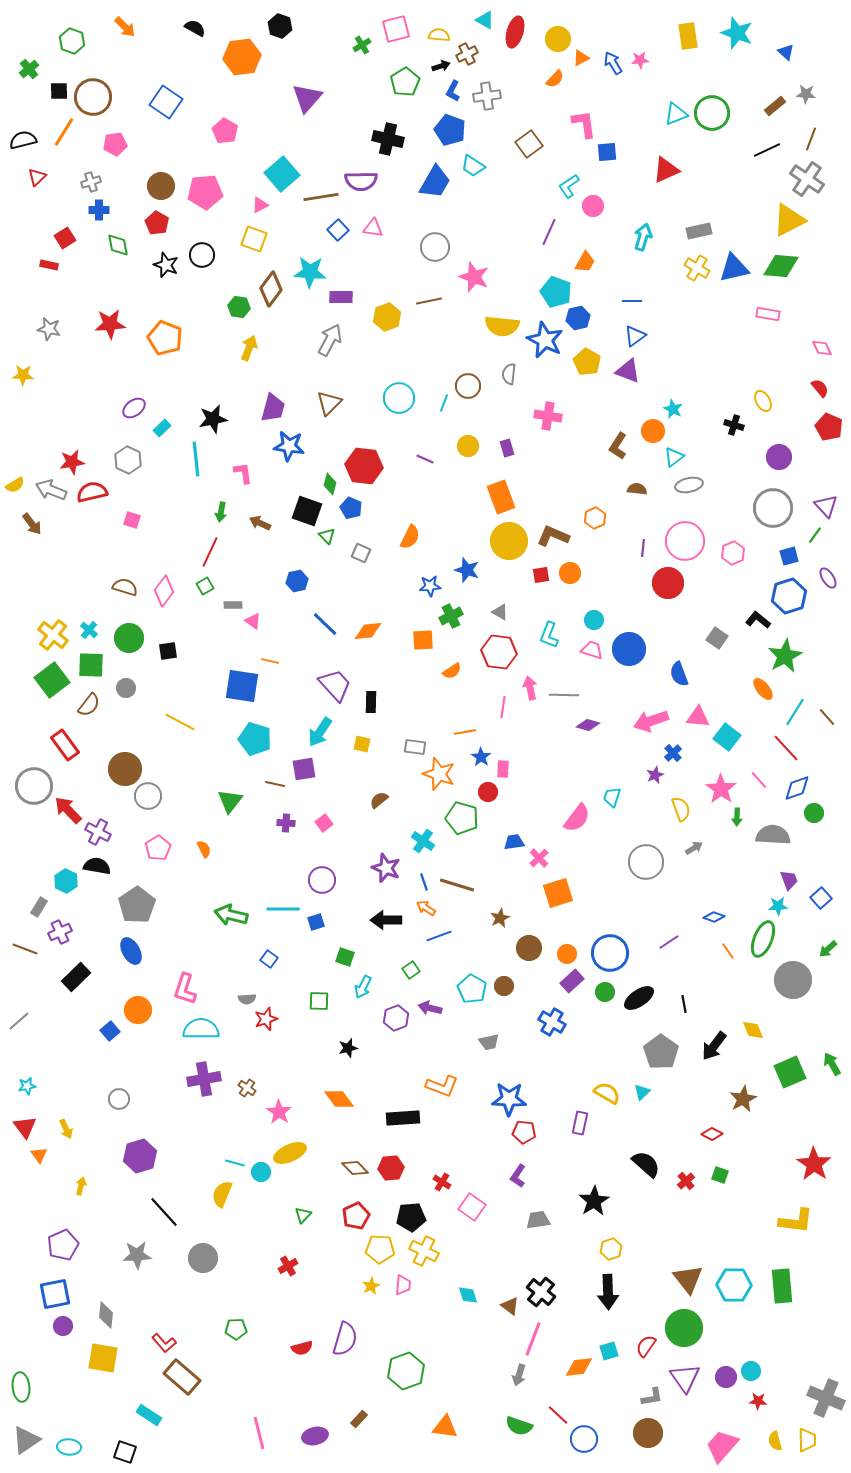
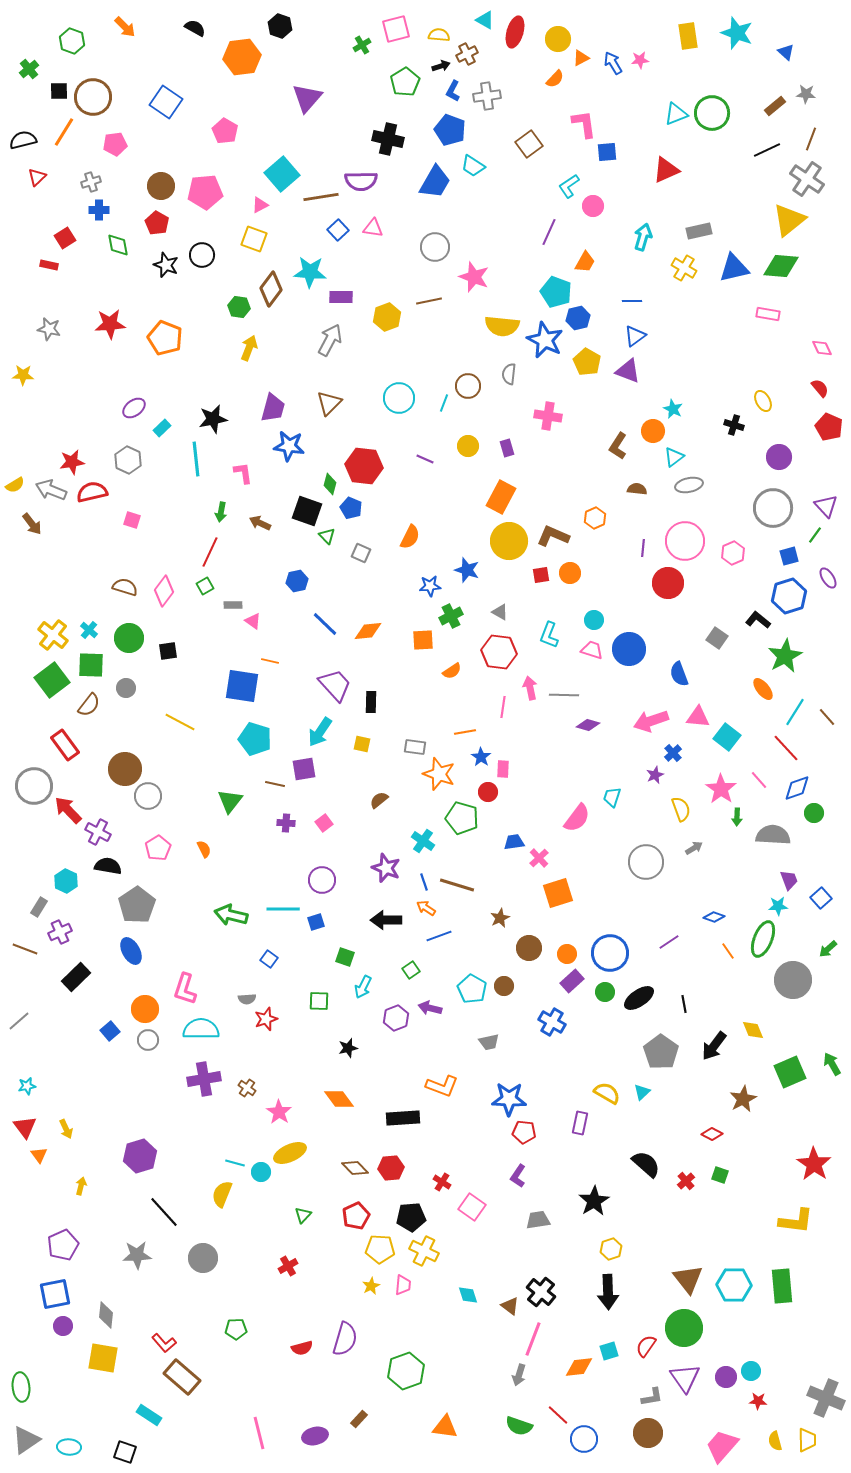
yellow triangle at (789, 220): rotated 12 degrees counterclockwise
yellow cross at (697, 268): moved 13 px left
orange rectangle at (501, 497): rotated 48 degrees clockwise
black semicircle at (97, 866): moved 11 px right
orange circle at (138, 1010): moved 7 px right, 1 px up
gray circle at (119, 1099): moved 29 px right, 59 px up
